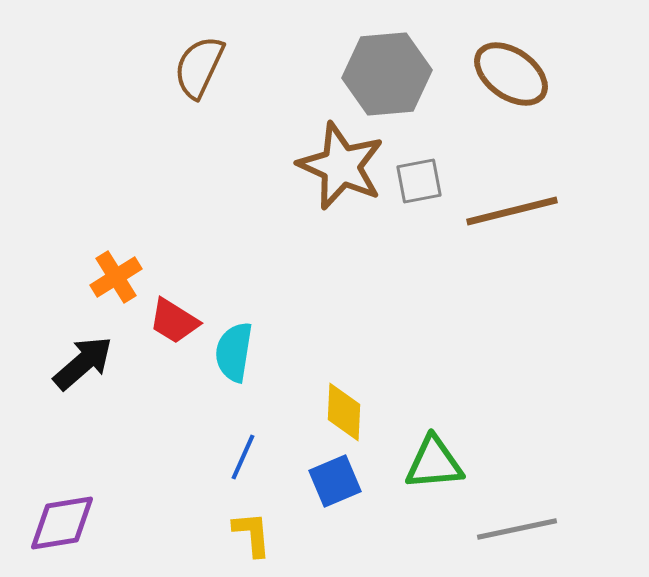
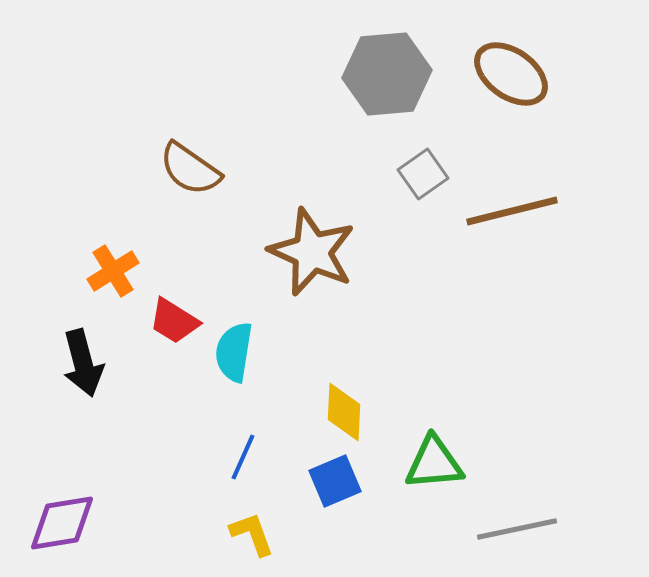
brown semicircle: moved 9 px left, 102 px down; rotated 80 degrees counterclockwise
brown star: moved 29 px left, 86 px down
gray square: moved 4 px right, 7 px up; rotated 24 degrees counterclockwise
orange cross: moved 3 px left, 6 px up
black arrow: rotated 116 degrees clockwise
yellow L-shape: rotated 15 degrees counterclockwise
